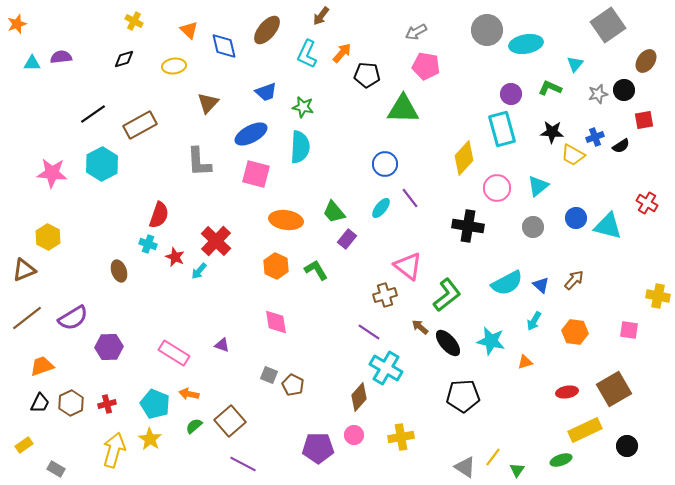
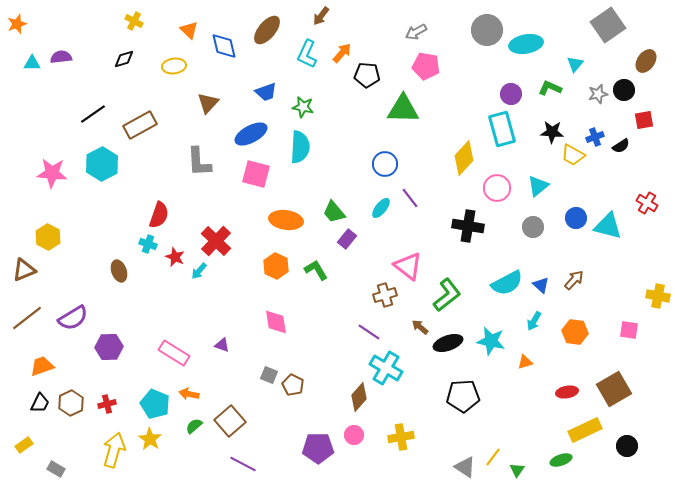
black ellipse at (448, 343): rotated 68 degrees counterclockwise
